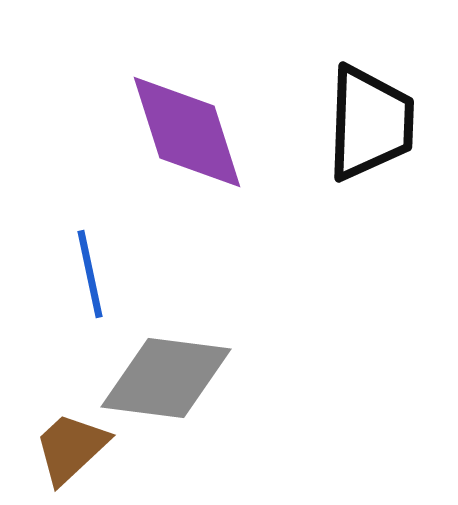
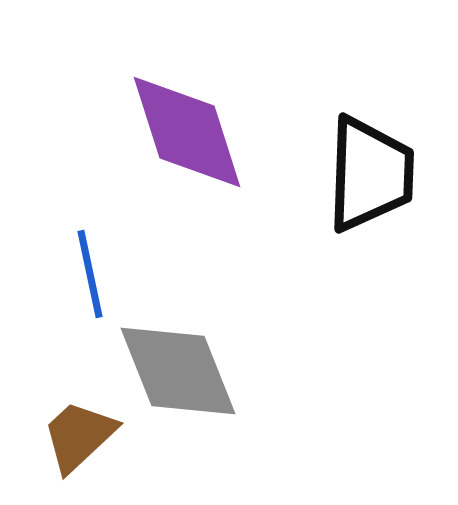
black trapezoid: moved 51 px down
gray diamond: moved 12 px right, 7 px up; rotated 61 degrees clockwise
brown trapezoid: moved 8 px right, 12 px up
